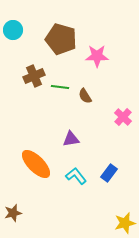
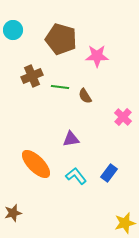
brown cross: moved 2 px left
